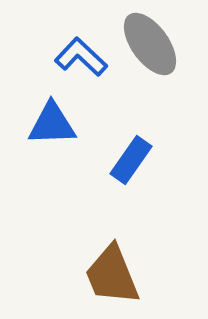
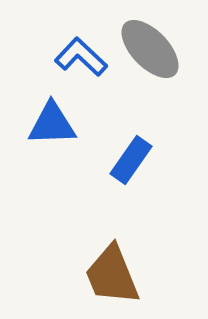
gray ellipse: moved 5 px down; rotated 8 degrees counterclockwise
